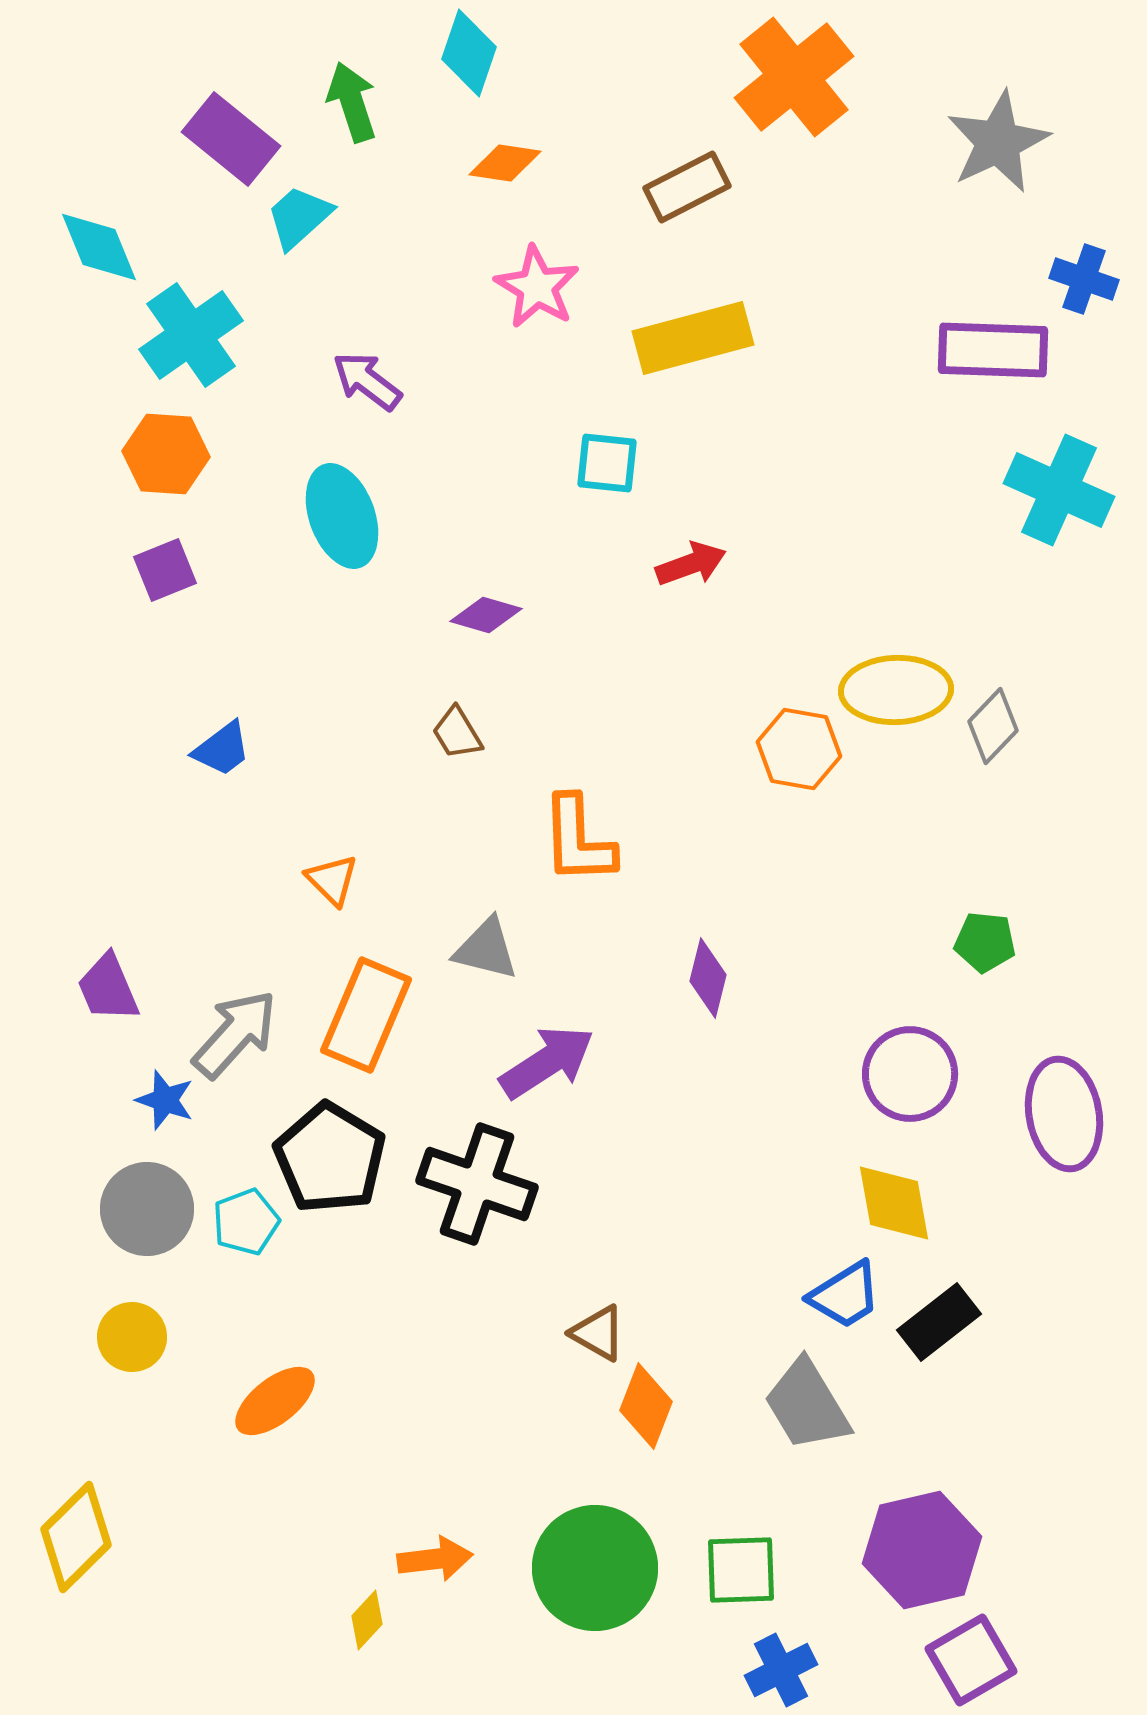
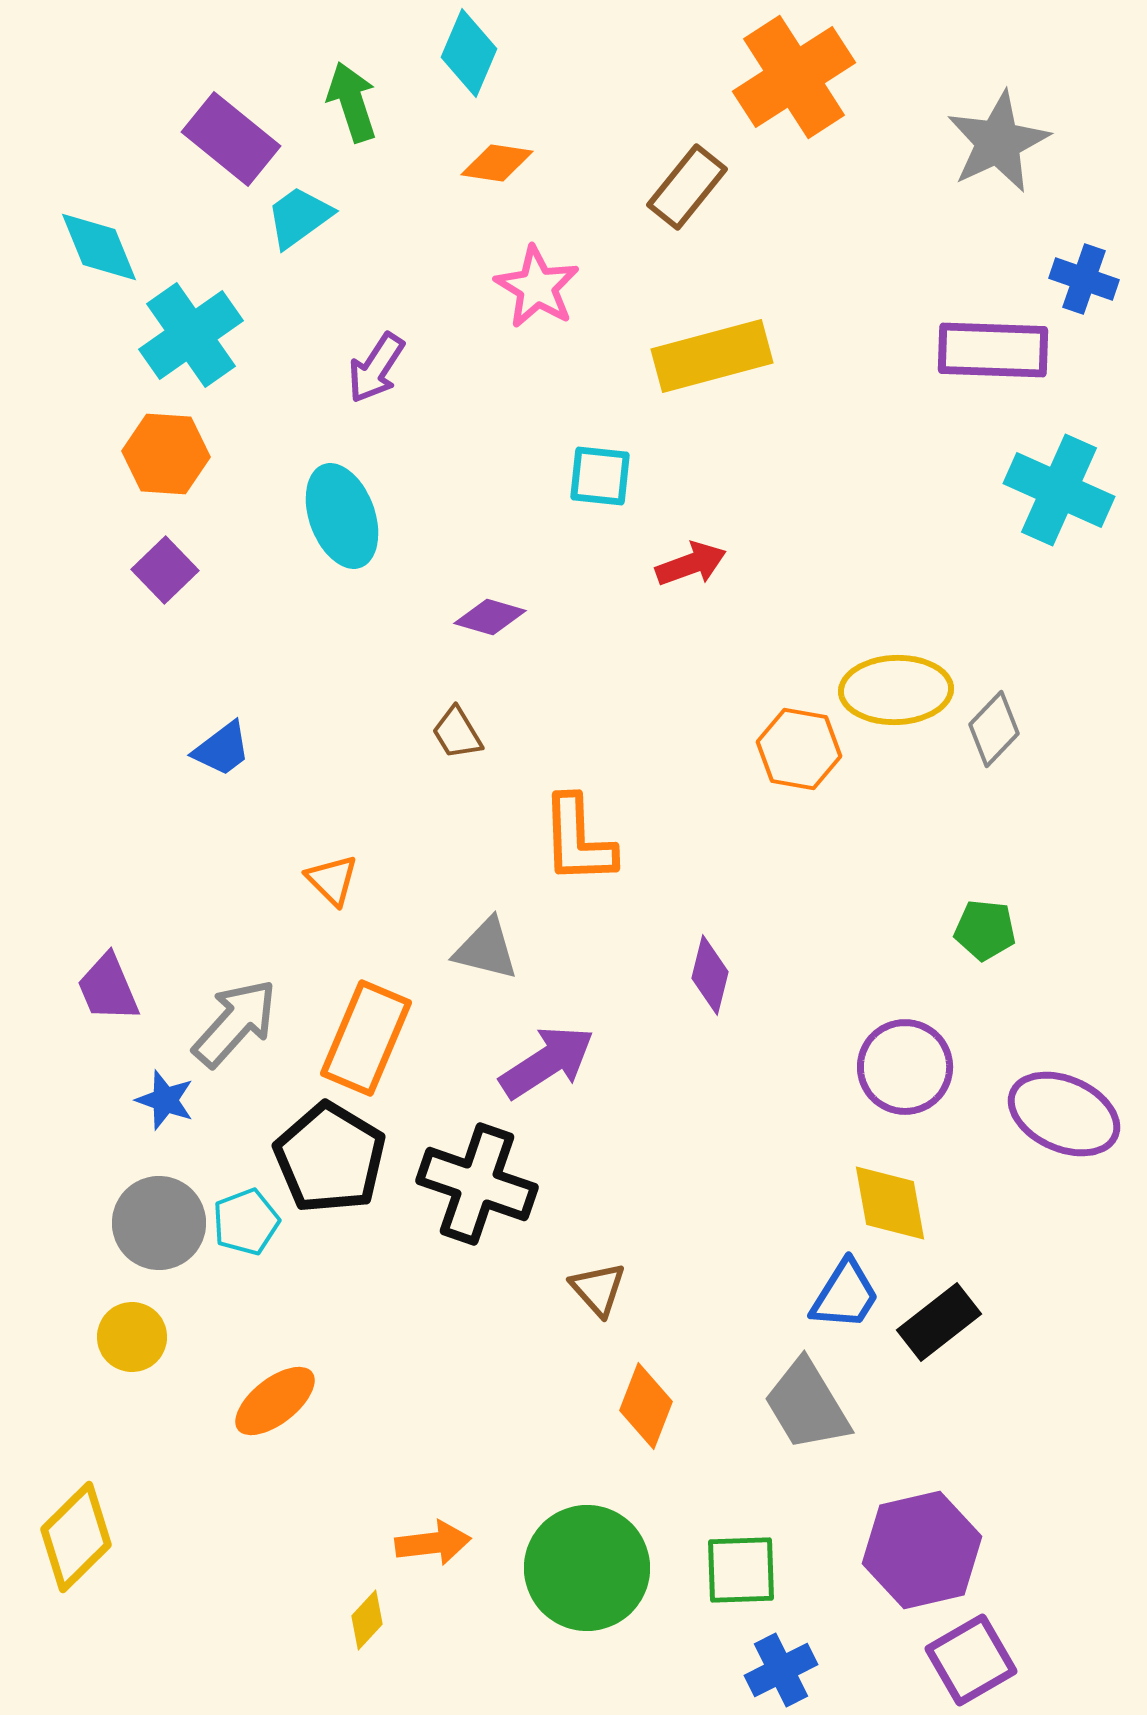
cyan diamond at (469, 53): rotated 4 degrees clockwise
orange cross at (794, 77): rotated 6 degrees clockwise
orange diamond at (505, 163): moved 8 px left
brown rectangle at (687, 187): rotated 24 degrees counterclockwise
cyan trapezoid at (299, 217): rotated 6 degrees clockwise
yellow rectangle at (693, 338): moved 19 px right, 18 px down
purple arrow at (367, 381): moved 9 px right, 13 px up; rotated 94 degrees counterclockwise
cyan square at (607, 463): moved 7 px left, 13 px down
purple square at (165, 570): rotated 22 degrees counterclockwise
purple diamond at (486, 615): moved 4 px right, 2 px down
gray diamond at (993, 726): moved 1 px right, 3 px down
green pentagon at (985, 942): moved 12 px up
purple diamond at (708, 978): moved 2 px right, 3 px up
orange rectangle at (366, 1015): moved 23 px down
gray arrow at (235, 1034): moved 11 px up
purple circle at (910, 1074): moved 5 px left, 7 px up
purple ellipse at (1064, 1114): rotated 56 degrees counterclockwise
yellow diamond at (894, 1203): moved 4 px left
gray circle at (147, 1209): moved 12 px right, 14 px down
blue trapezoid at (845, 1295): rotated 26 degrees counterclockwise
brown triangle at (598, 1333): moved 44 px up; rotated 18 degrees clockwise
orange arrow at (435, 1559): moved 2 px left, 16 px up
green circle at (595, 1568): moved 8 px left
